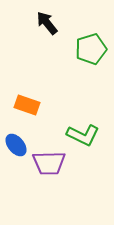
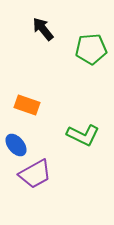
black arrow: moved 4 px left, 6 px down
green pentagon: rotated 12 degrees clockwise
purple trapezoid: moved 14 px left, 11 px down; rotated 28 degrees counterclockwise
